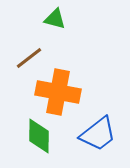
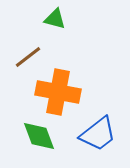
brown line: moved 1 px left, 1 px up
green diamond: rotated 21 degrees counterclockwise
